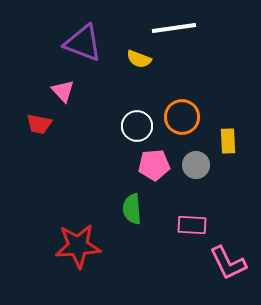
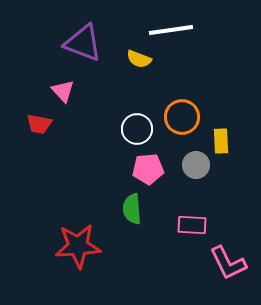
white line: moved 3 px left, 2 px down
white circle: moved 3 px down
yellow rectangle: moved 7 px left
pink pentagon: moved 6 px left, 4 px down
